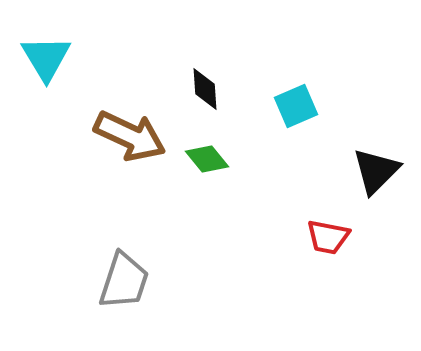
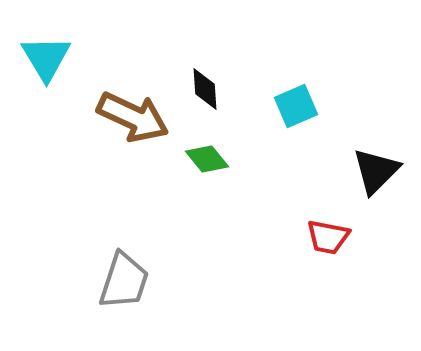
brown arrow: moved 3 px right, 19 px up
